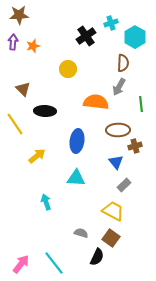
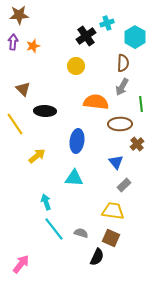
cyan cross: moved 4 px left
yellow circle: moved 8 px right, 3 px up
gray arrow: moved 3 px right
brown ellipse: moved 2 px right, 6 px up
brown cross: moved 2 px right, 2 px up; rotated 24 degrees counterclockwise
cyan triangle: moved 2 px left
yellow trapezoid: rotated 20 degrees counterclockwise
brown square: rotated 12 degrees counterclockwise
cyan line: moved 34 px up
